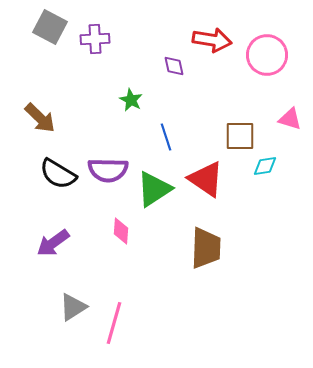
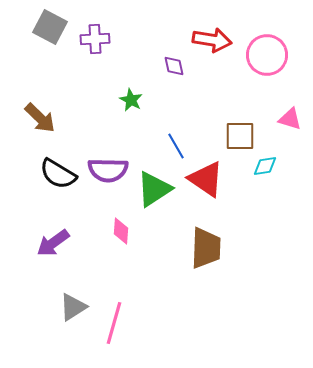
blue line: moved 10 px right, 9 px down; rotated 12 degrees counterclockwise
